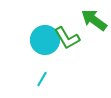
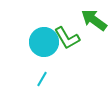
cyan circle: moved 1 px left, 2 px down
